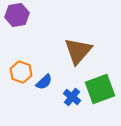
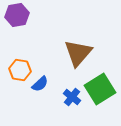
brown triangle: moved 2 px down
orange hexagon: moved 1 px left, 2 px up; rotated 10 degrees counterclockwise
blue semicircle: moved 4 px left, 2 px down
green square: rotated 12 degrees counterclockwise
